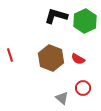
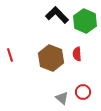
black L-shape: moved 1 px right, 1 px up; rotated 30 degrees clockwise
green hexagon: rotated 10 degrees counterclockwise
red semicircle: moved 1 px left, 5 px up; rotated 56 degrees clockwise
red circle: moved 4 px down
